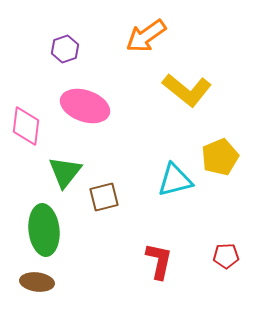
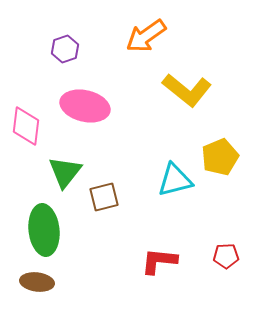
pink ellipse: rotated 6 degrees counterclockwise
red L-shape: rotated 96 degrees counterclockwise
